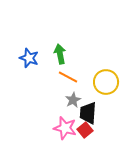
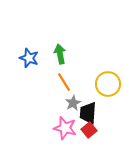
orange line: moved 4 px left, 5 px down; rotated 30 degrees clockwise
yellow circle: moved 2 px right, 2 px down
gray star: moved 3 px down
red square: moved 4 px right
